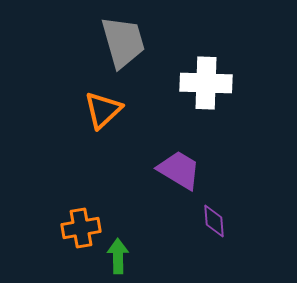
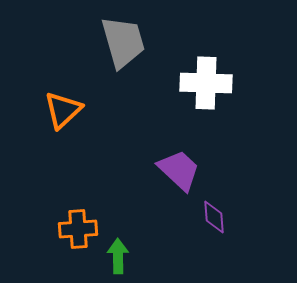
orange triangle: moved 40 px left
purple trapezoid: rotated 12 degrees clockwise
purple diamond: moved 4 px up
orange cross: moved 3 px left, 1 px down; rotated 6 degrees clockwise
